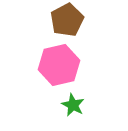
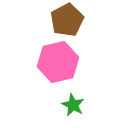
pink hexagon: moved 1 px left, 3 px up
